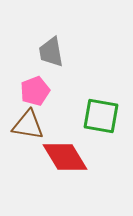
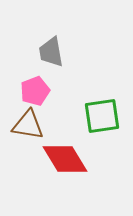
green square: moved 1 px right; rotated 18 degrees counterclockwise
red diamond: moved 2 px down
